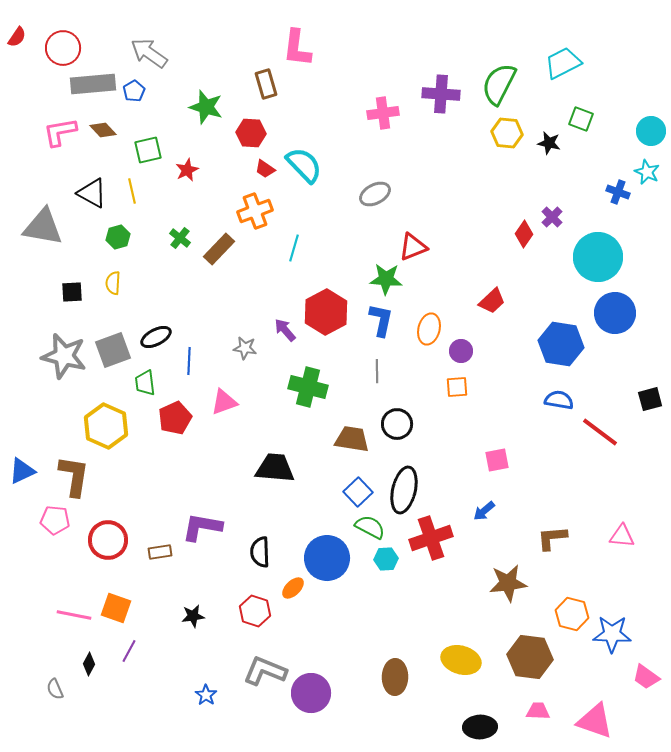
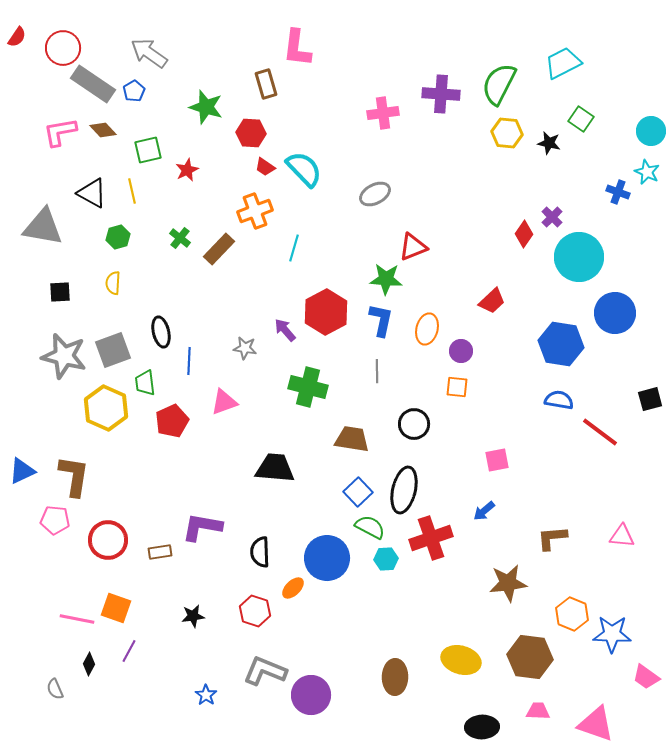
gray rectangle at (93, 84): rotated 39 degrees clockwise
green square at (581, 119): rotated 15 degrees clockwise
cyan semicircle at (304, 165): moved 4 px down
red trapezoid at (265, 169): moved 2 px up
cyan circle at (598, 257): moved 19 px left
black square at (72, 292): moved 12 px left
orange ellipse at (429, 329): moved 2 px left
black ellipse at (156, 337): moved 5 px right, 5 px up; rotated 76 degrees counterclockwise
orange square at (457, 387): rotated 10 degrees clockwise
red pentagon at (175, 418): moved 3 px left, 3 px down
black circle at (397, 424): moved 17 px right
yellow hexagon at (106, 426): moved 18 px up
orange hexagon at (572, 614): rotated 8 degrees clockwise
pink line at (74, 615): moved 3 px right, 4 px down
purple circle at (311, 693): moved 2 px down
pink triangle at (595, 721): moved 1 px right, 3 px down
black ellipse at (480, 727): moved 2 px right
